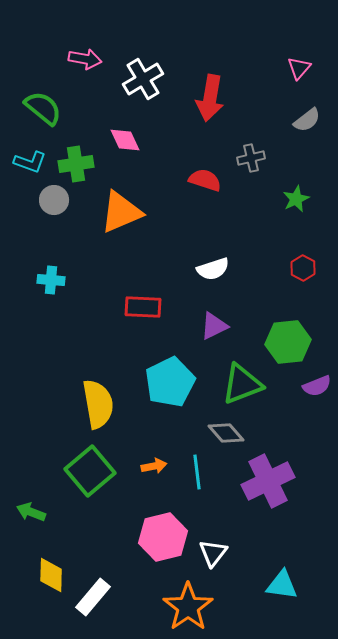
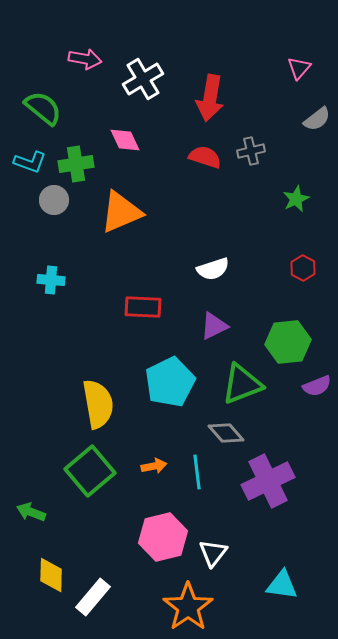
gray semicircle: moved 10 px right, 1 px up
gray cross: moved 7 px up
red semicircle: moved 23 px up
